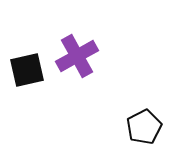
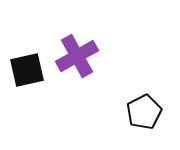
black pentagon: moved 15 px up
